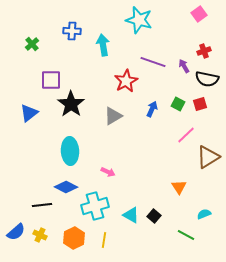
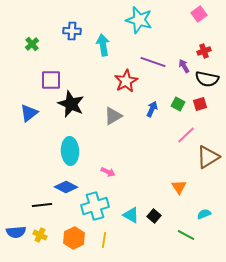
black star: rotated 12 degrees counterclockwise
blue semicircle: rotated 36 degrees clockwise
